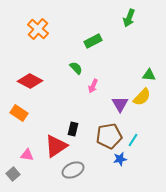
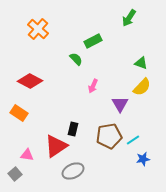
green arrow: rotated 12 degrees clockwise
green semicircle: moved 9 px up
green triangle: moved 8 px left, 12 px up; rotated 16 degrees clockwise
yellow semicircle: moved 10 px up
cyan line: rotated 24 degrees clockwise
blue star: moved 23 px right
gray ellipse: moved 1 px down
gray square: moved 2 px right
